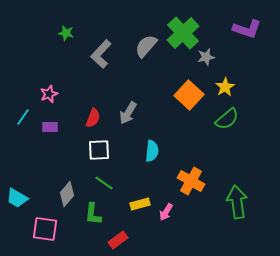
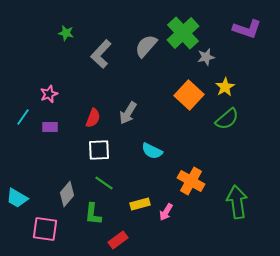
cyan semicircle: rotated 110 degrees clockwise
